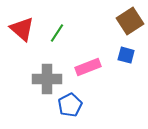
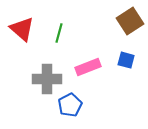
green line: moved 2 px right; rotated 18 degrees counterclockwise
blue square: moved 5 px down
